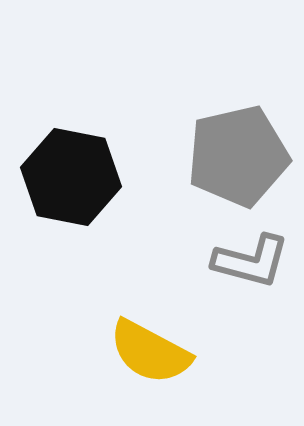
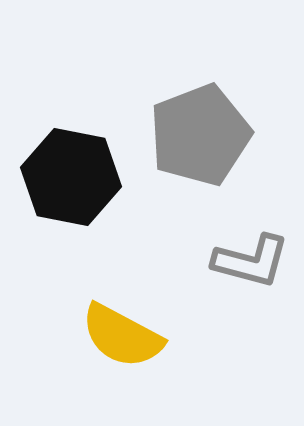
gray pentagon: moved 38 px left, 21 px up; rotated 8 degrees counterclockwise
yellow semicircle: moved 28 px left, 16 px up
